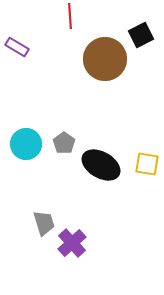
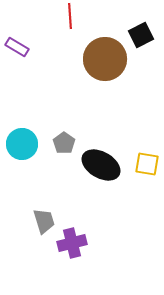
cyan circle: moved 4 px left
gray trapezoid: moved 2 px up
purple cross: rotated 28 degrees clockwise
